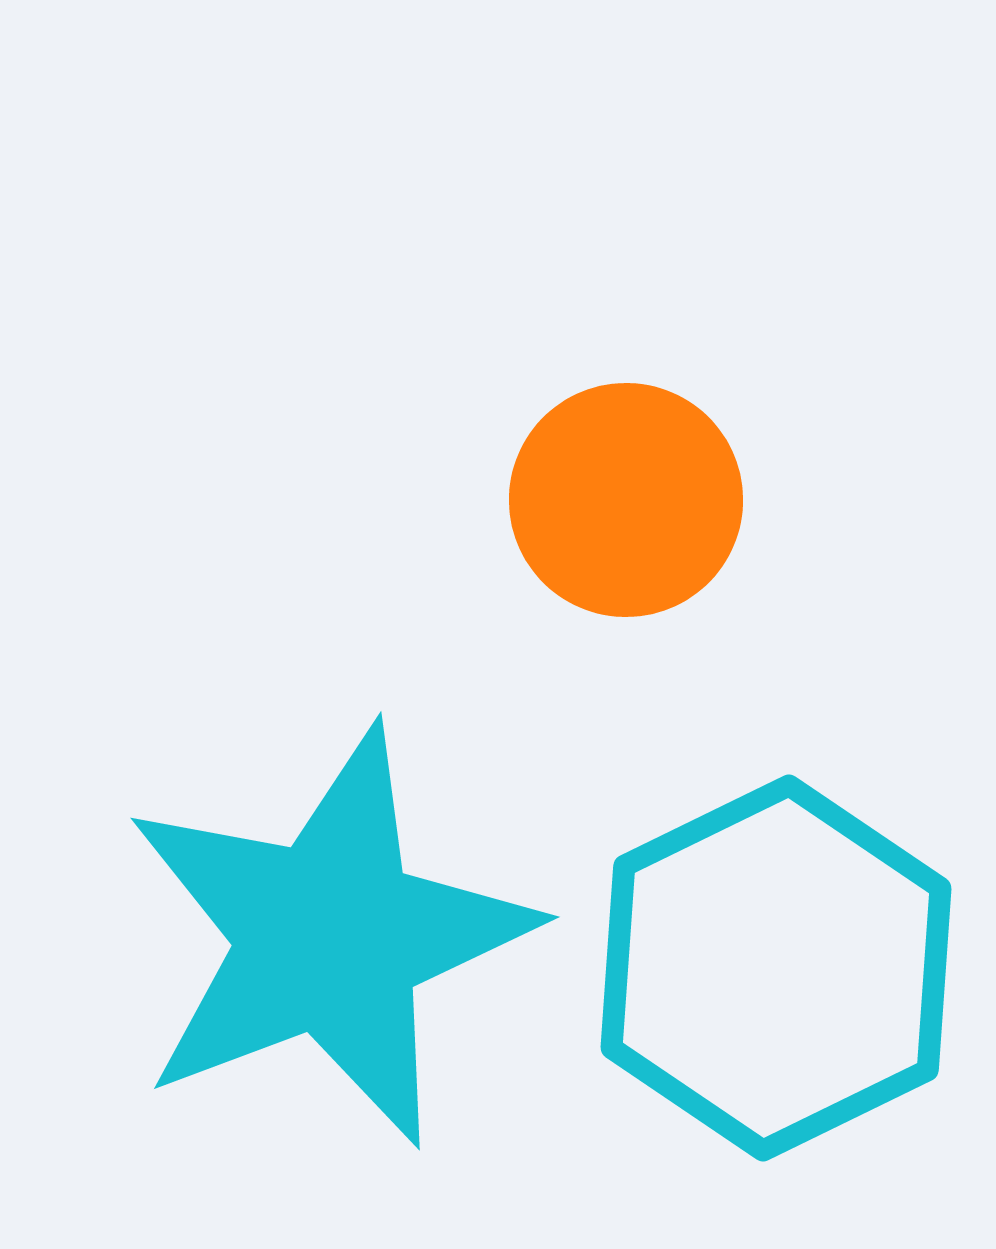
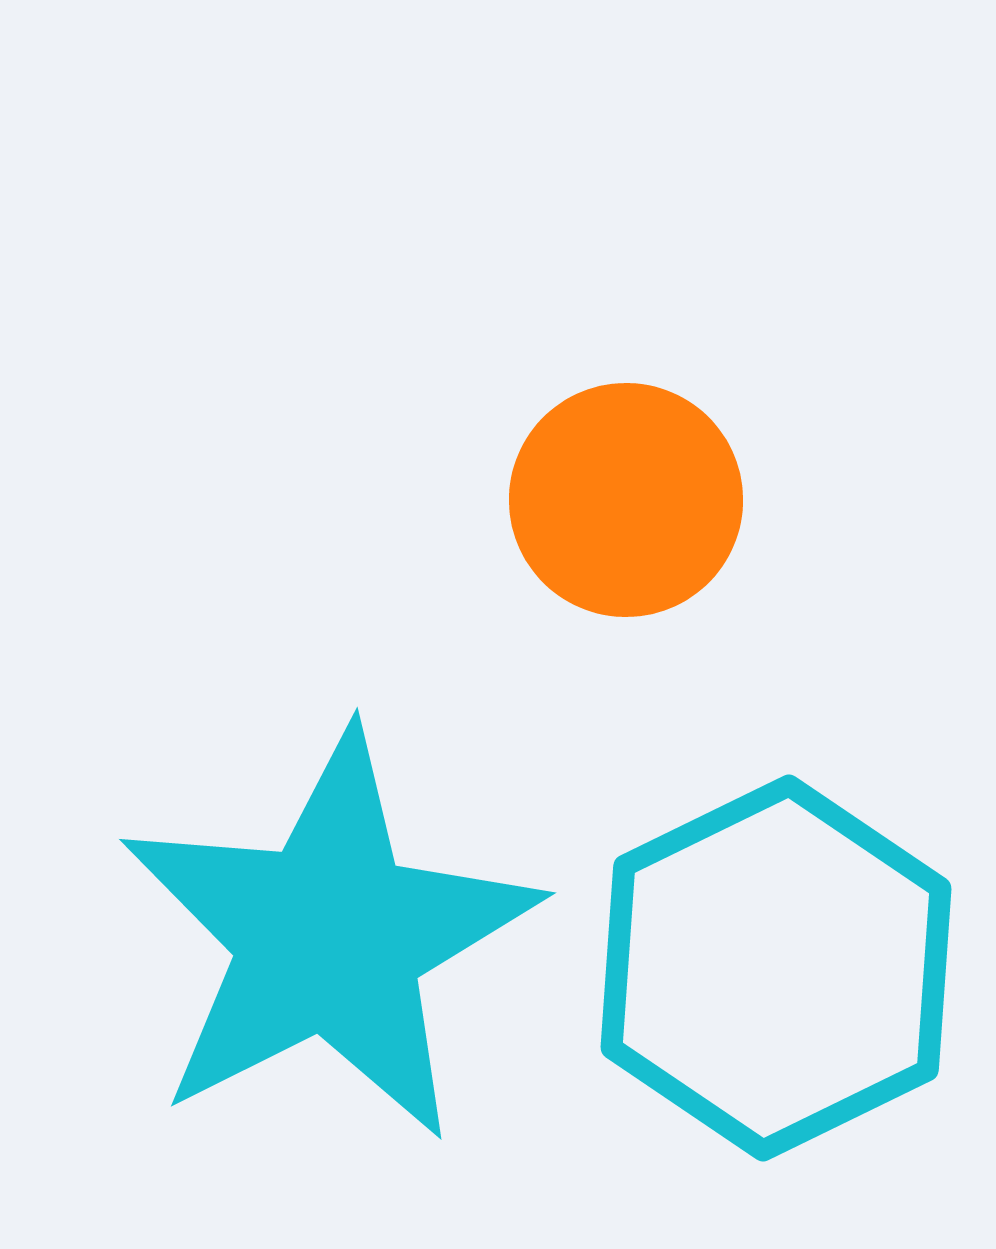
cyan star: rotated 6 degrees counterclockwise
